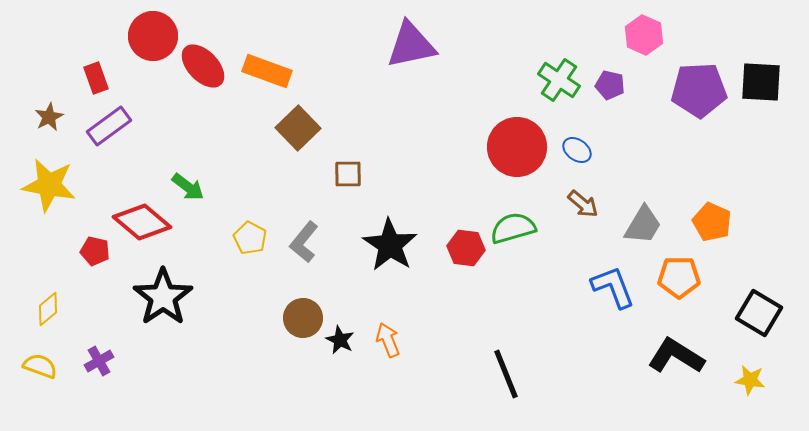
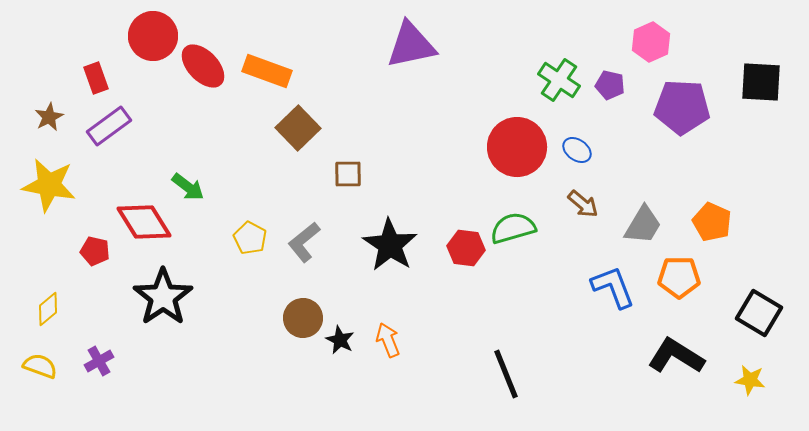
pink hexagon at (644, 35): moved 7 px right, 7 px down; rotated 12 degrees clockwise
purple pentagon at (699, 90): moved 17 px left, 17 px down; rotated 6 degrees clockwise
red diamond at (142, 222): moved 2 px right; rotated 18 degrees clockwise
gray L-shape at (304, 242): rotated 12 degrees clockwise
